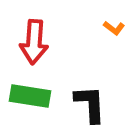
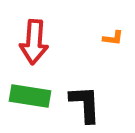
orange L-shape: moved 1 px left, 10 px down; rotated 30 degrees counterclockwise
black L-shape: moved 5 px left
